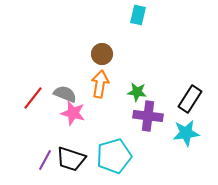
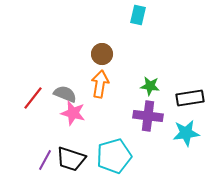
green star: moved 13 px right, 6 px up
black rectangle: moved 1 px up; rotated 48 degrees clockwise
